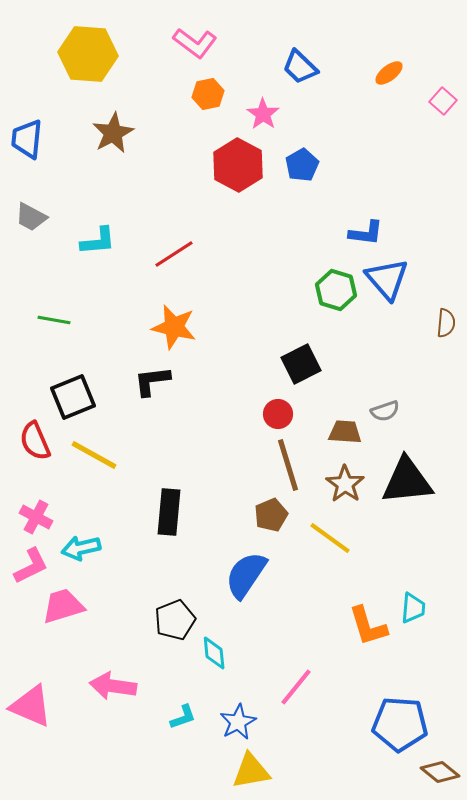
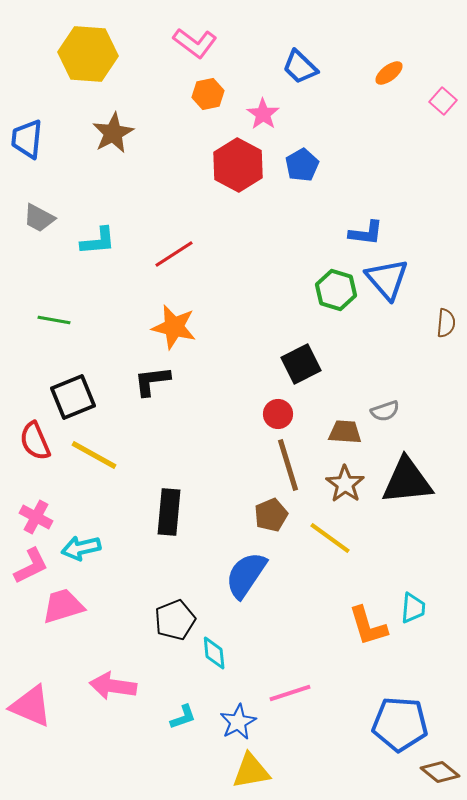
gray trapezoid at (31, 217): moved 8 px right, 1 px down
pink line at (296, 687): moved 6 px left, 6 px down; rotated 33 degrees clockwise
